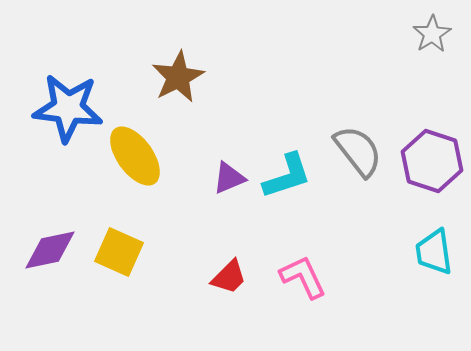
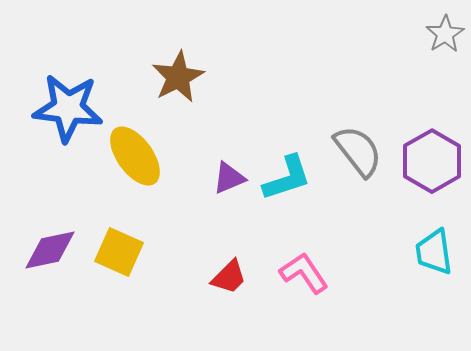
gray star: moved 13 px right
purple hexagon: rotated 12 degrees clockwise
cyan L-shape: moved 2 px down
pink L-shape: moved 1 px right, 4 px up; rotated 9 degrees counterclockwise
